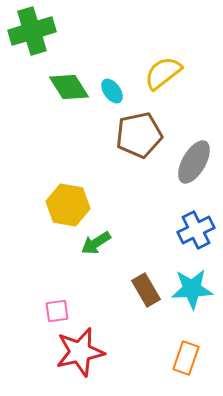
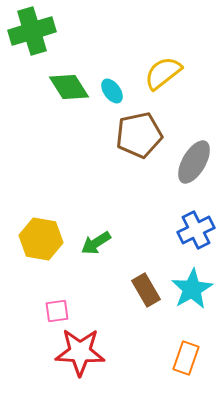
yellow hexagon: moved 27 px left, 34 px down
cyan star: rotated 27 degrees counterclockwise
red star: rotated 15 degrees clockwise
